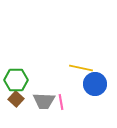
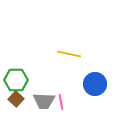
yellow line: moved 12 px left, 14 px up
